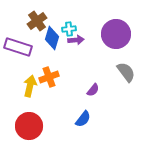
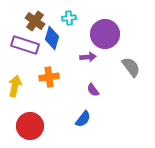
brown cross: moved 2 px left; rotated 18 degrees counterclockwise
cyan cross: moved 11 px up
purple circle: moved 11 px left
purple arrow: moved 12 px right, 17 px down
purple rectangle: moved 7 px right, 2 px up
gray semicircle: moved 5 px right, 5 px up
orange cross: rotated 12 degrees clockwise
yellow arrow: moved 15 px left
purple semicircle: rotated 104 degrees clockwise
red circle: moved 1 px right
